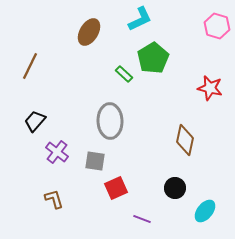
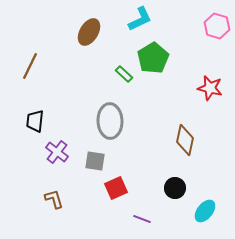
black trapezoid: rotated 35 degrees counterclockwise
